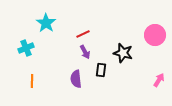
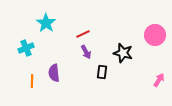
purple arrow: moved 1 px right
black rectangle: moved 1 px right, 2 px down
purple semicircle: moved 22 px left, 6 px up
